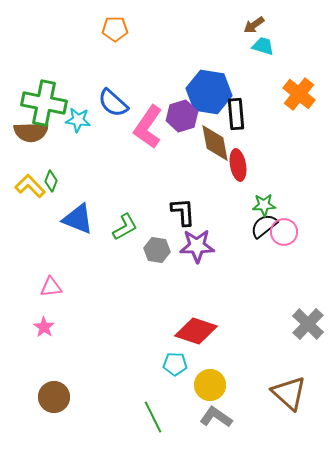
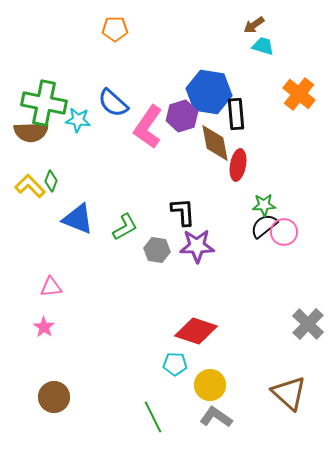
red ellipse: rotated 20 degrees clockwise
